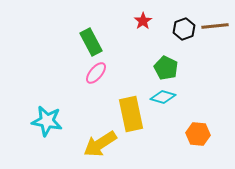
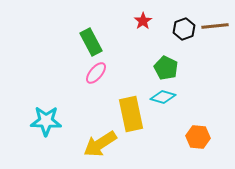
cyan star: moved 1 px left; rotated 8 degrees counterclockwise
orange hexagon: moved 3 px down
